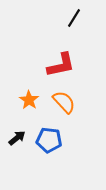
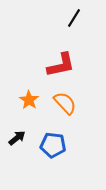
orange semicircle: moved 1 px right, 1 px down
blue pentagon: moved 4 px right, 5 px down
